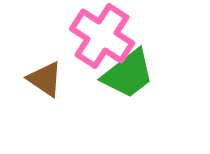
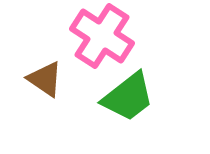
green trapezoid: moved 23 px down
